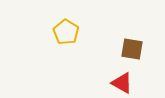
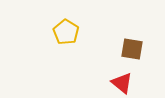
red triangle: rotated 10 degrees clockwise
